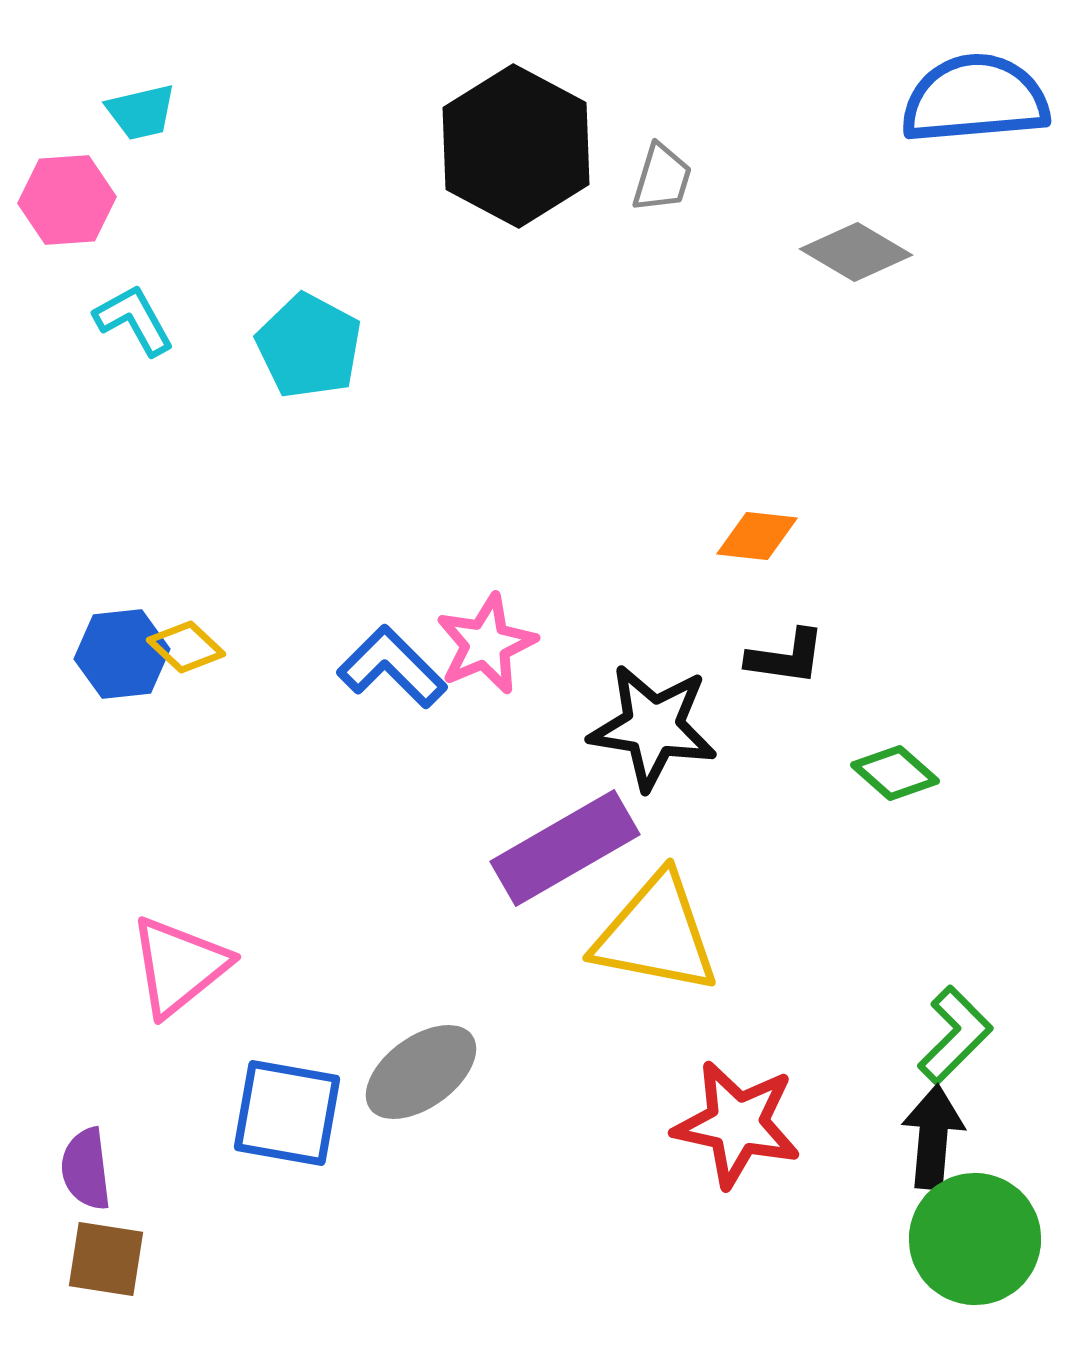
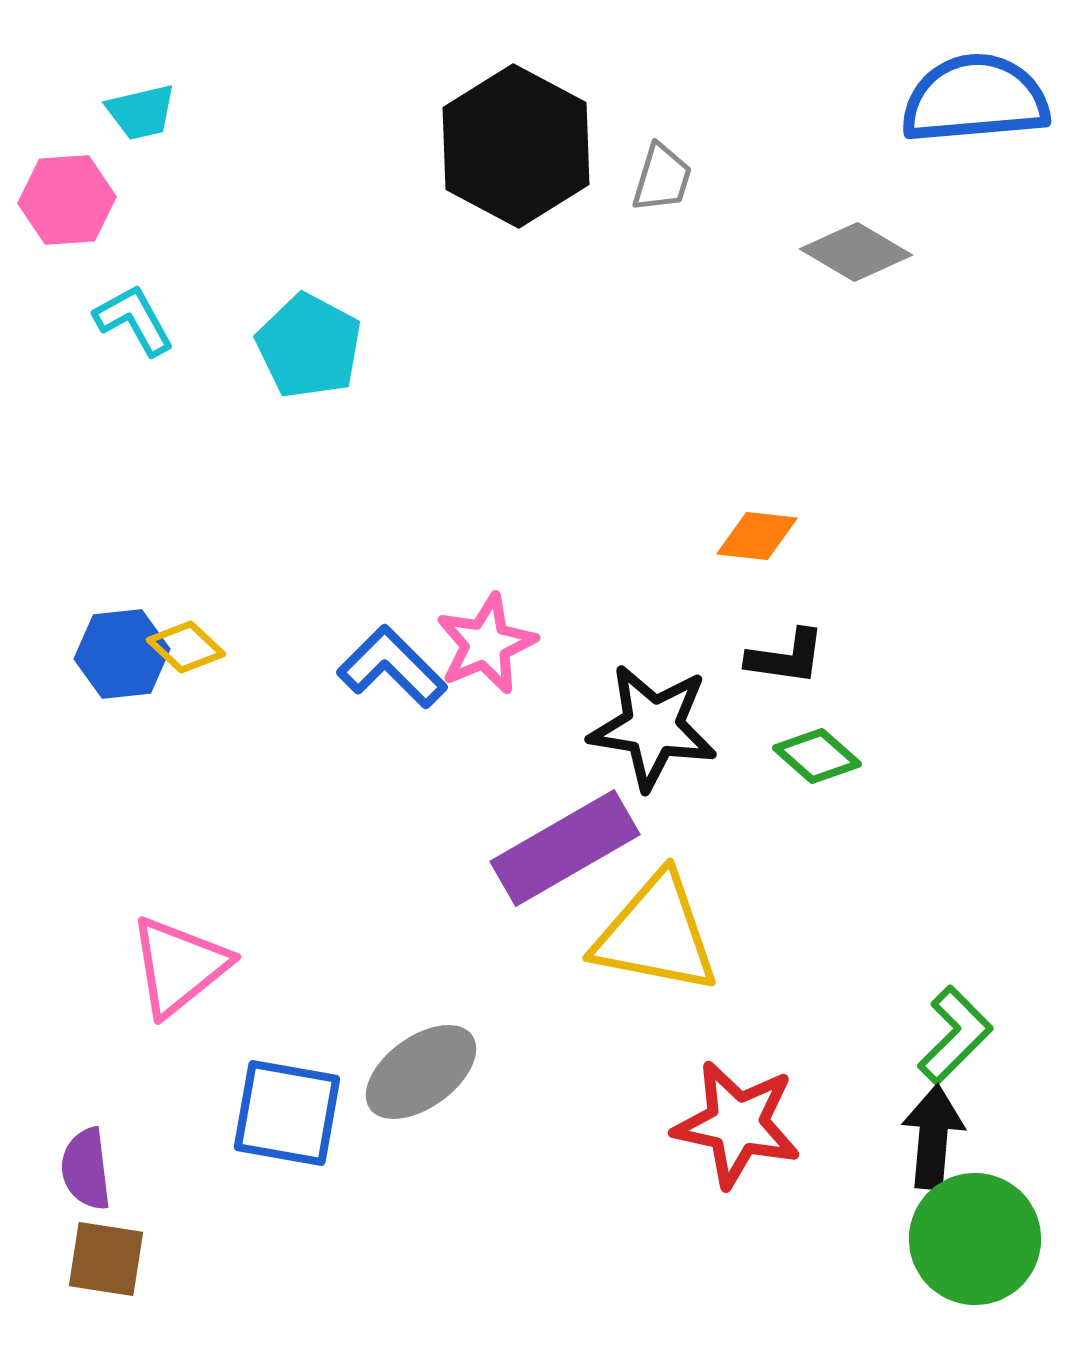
green diamond: moved 78 px left, 17 px up
